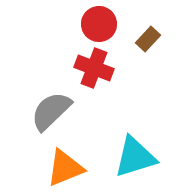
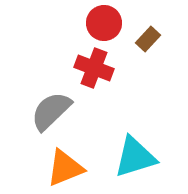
red circle: moved 5 px right, 1 px up
